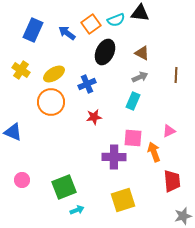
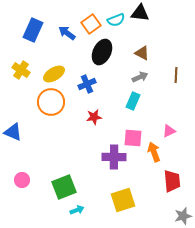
black ellipse: moved 3 px left
